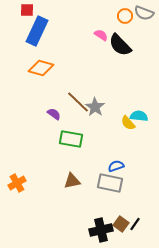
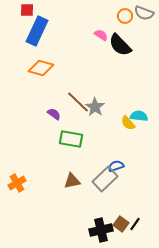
gray rectangle: moved 5 px left, 4 px up; rotated 55 degrees counterclockwise
